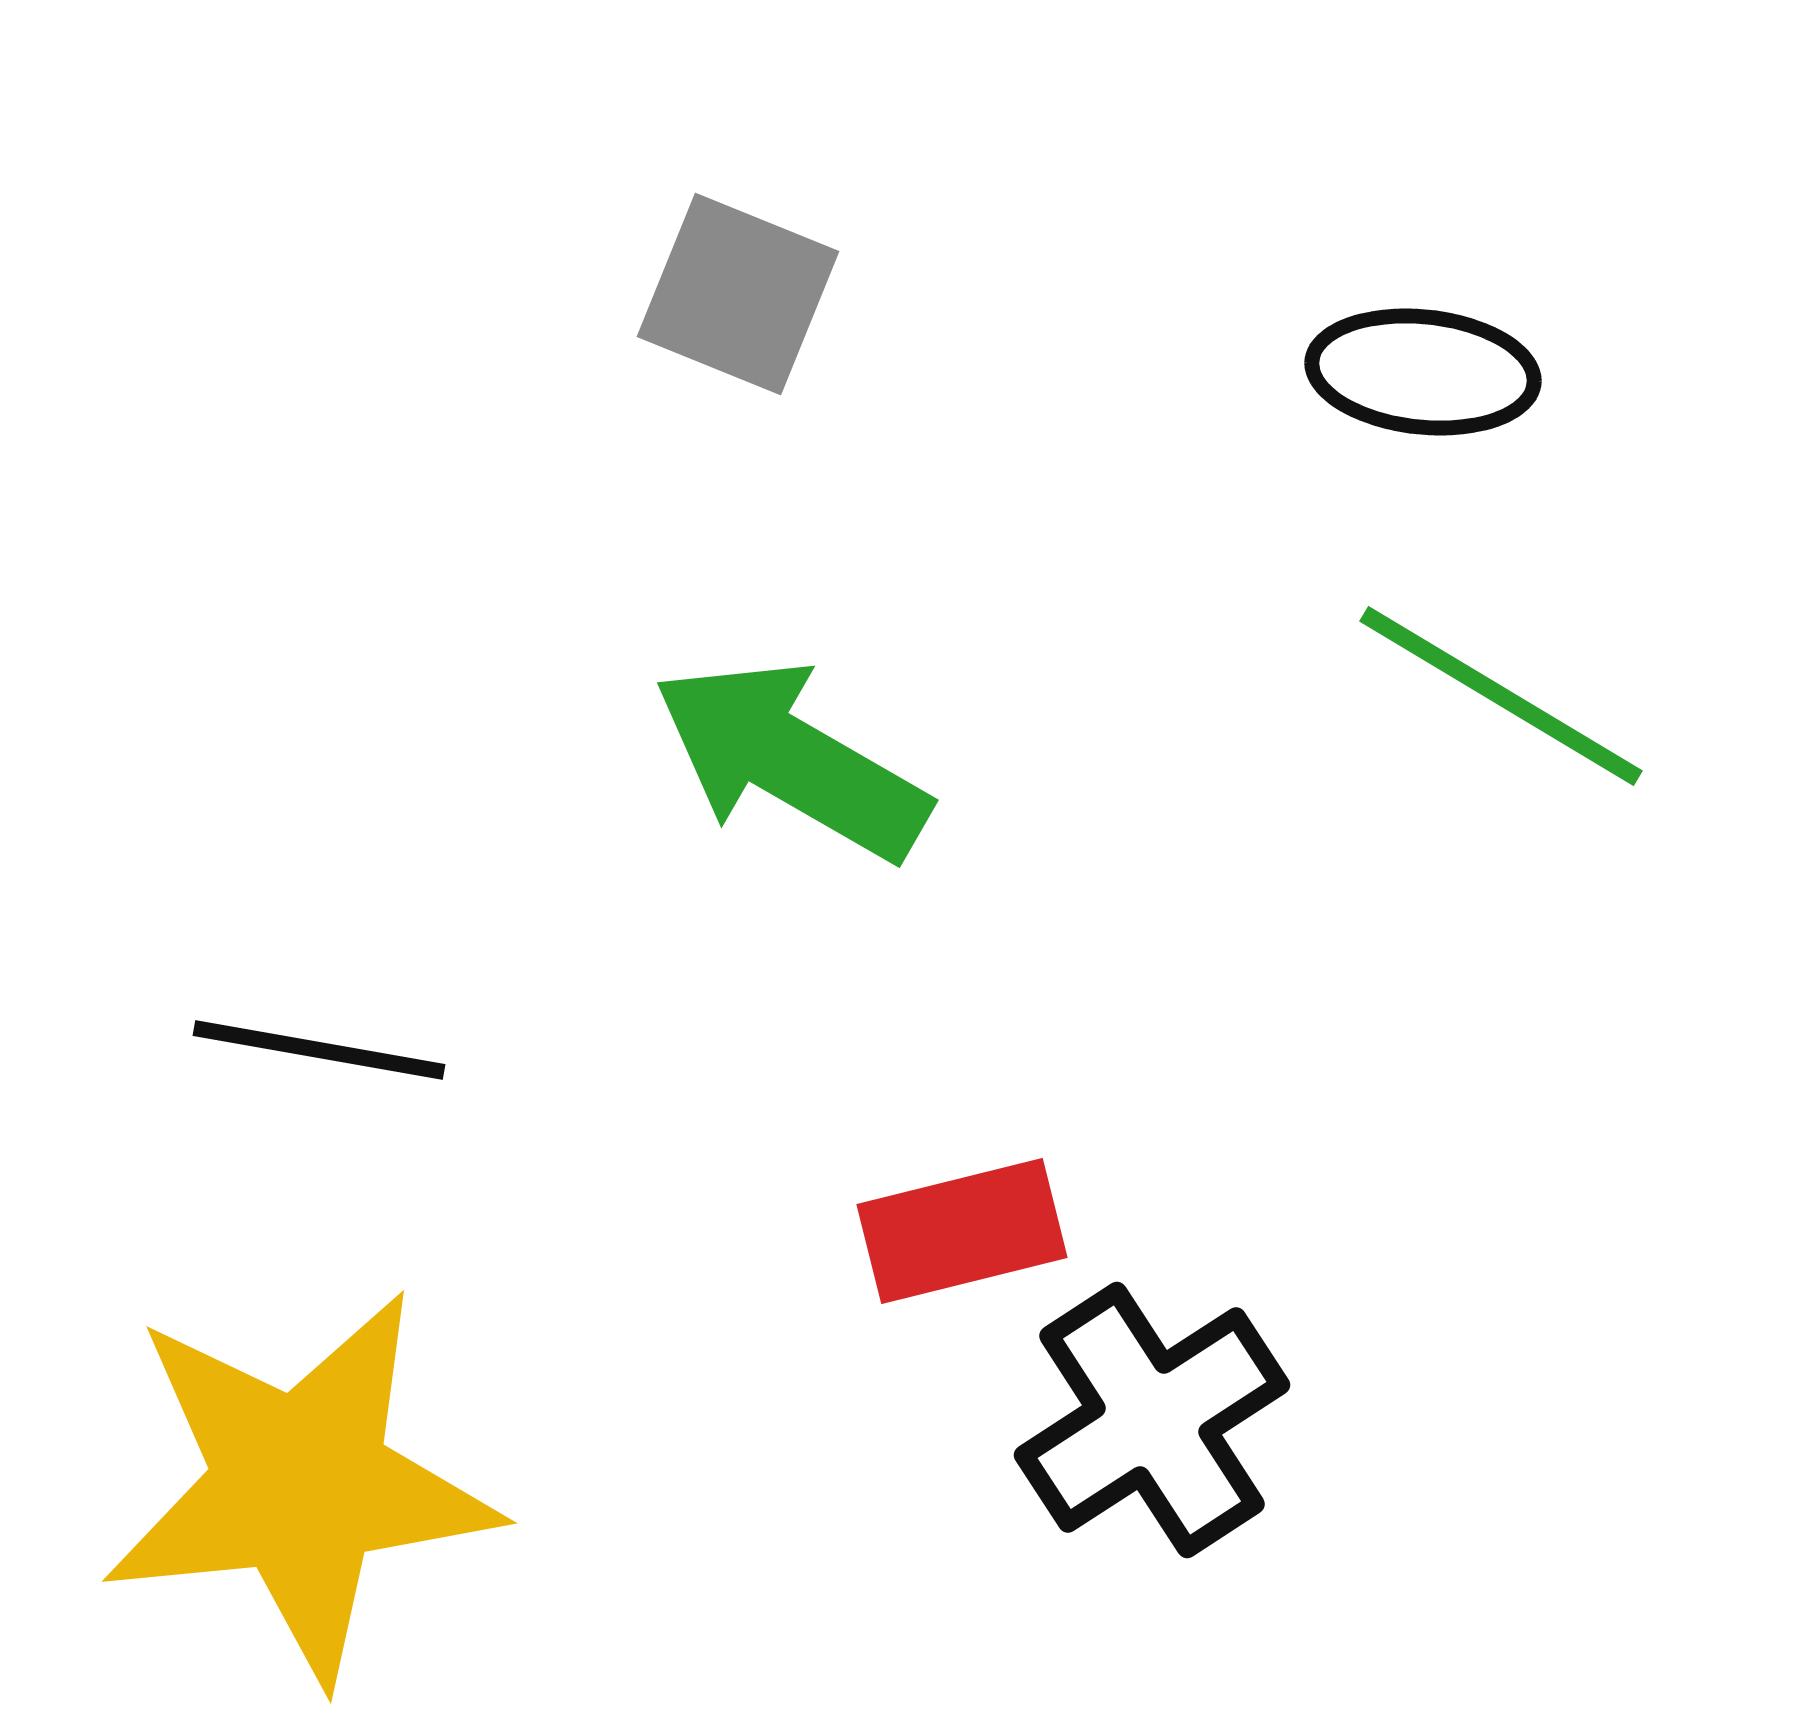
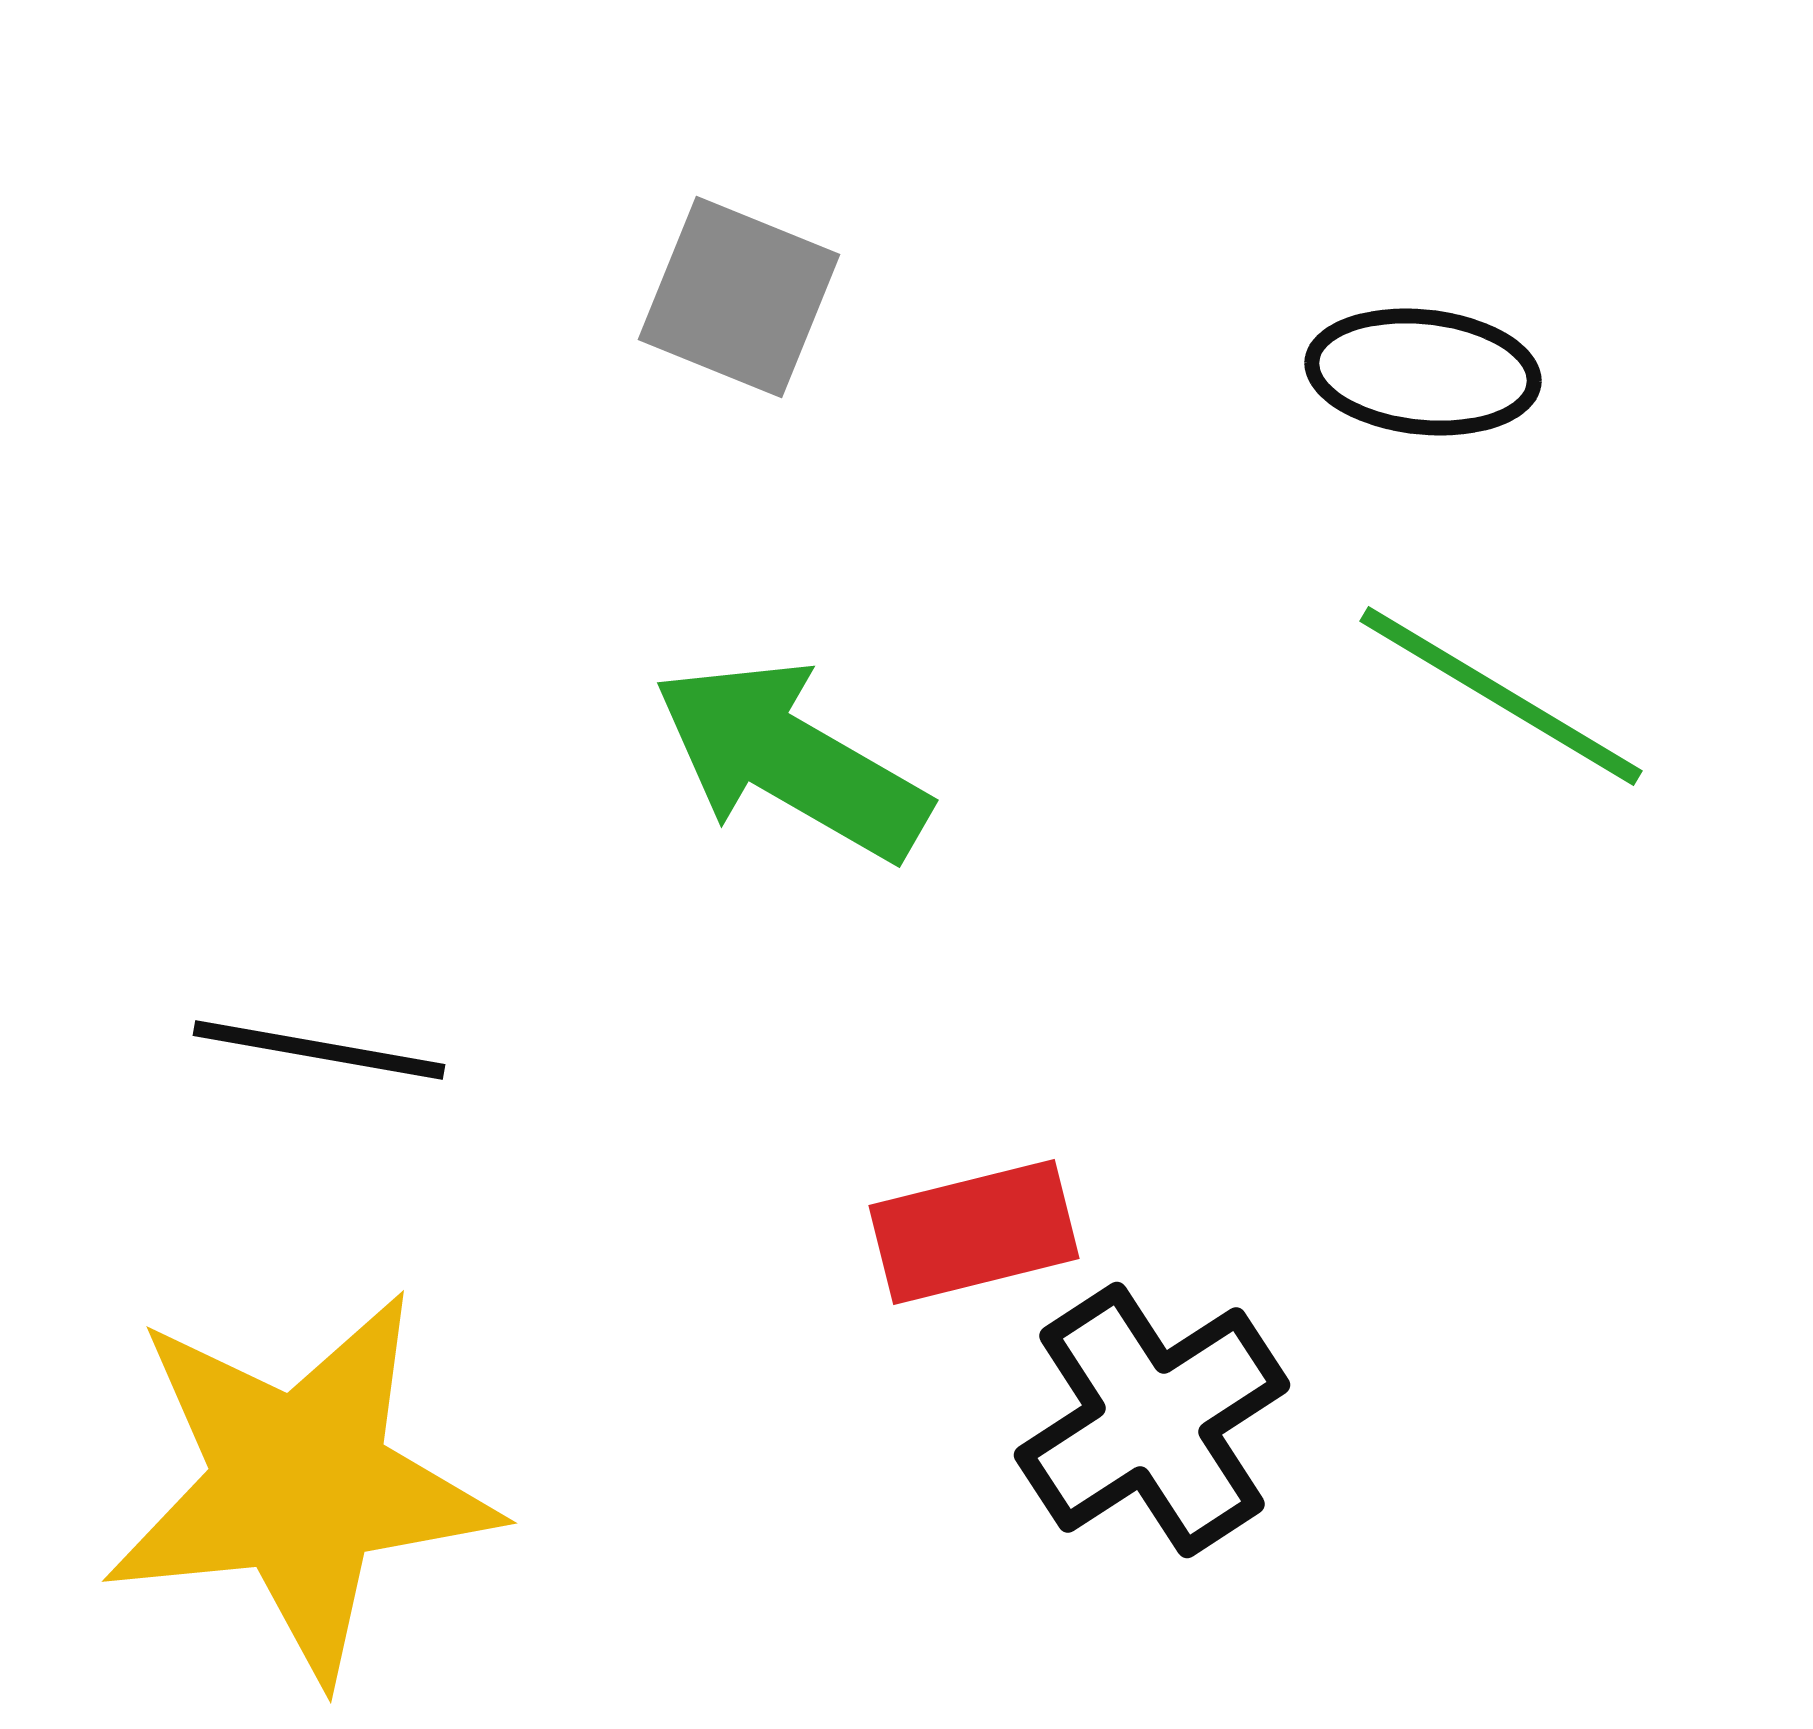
gray square: moved 1 px right, 3 px down
red rectangle: moved 12 px right, 1 px down
